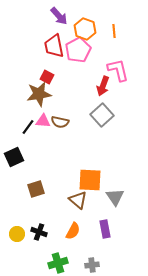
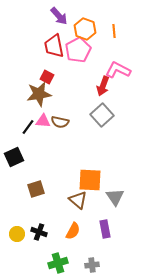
pink L-shape: rotated 50 degrees counterclockwise
